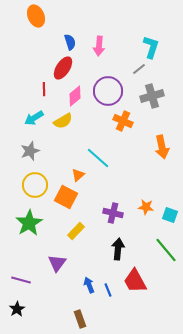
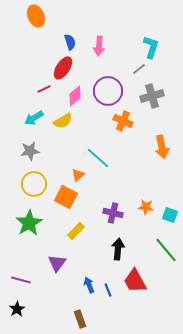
red line: rotated 64 degrees clockwise
gray star: rotated 12 degrees clockwise
yellow circle: moved 1 px left, 1 px up
